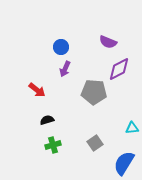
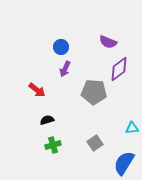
purple diamond: rotated 10 degrees counterclockwise
